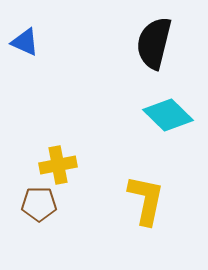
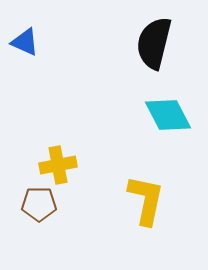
cyan diamond: rotated 18 degrees clockwise
